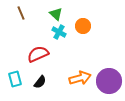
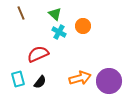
green triangle: moved 1 px left
cyan rectangle: moved 3 px right
